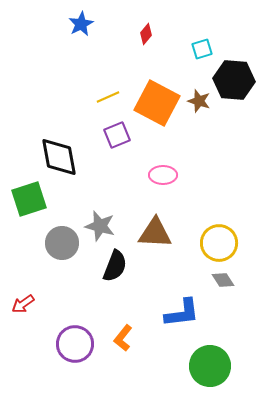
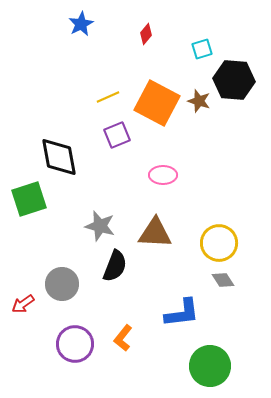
gray circle: moved 41 px down
